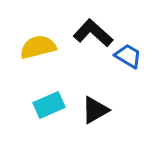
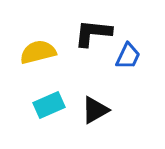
black L-shape: rotated 36 degrees counterclockwise
yellow semicircle: moved 5 px down
blue trapezoid: rotated 84 degrees clockwise
